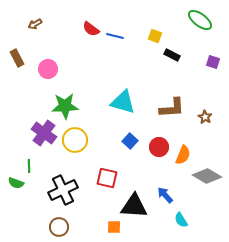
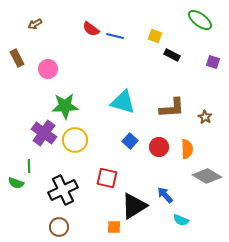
orange semicircle: moved 4 px right, 6 px up; rotated 24 degrees counterclockwise
black triangle: rotated 36 degrees counterclockwise
cyan semicircle: rotated 35 degrees counterclockwise
